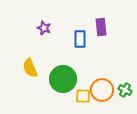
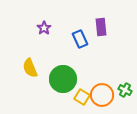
purple star: rotated 16 degrees clockwise
blue rectangle: rotated 24 degrees counterclockwise
orange circle: moved 5 px down
yellow square: moved 1 px left, 1 px down; rotated 28 degrees clockwise
